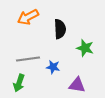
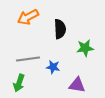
green star: rotated 24 degrees counterclockwise
